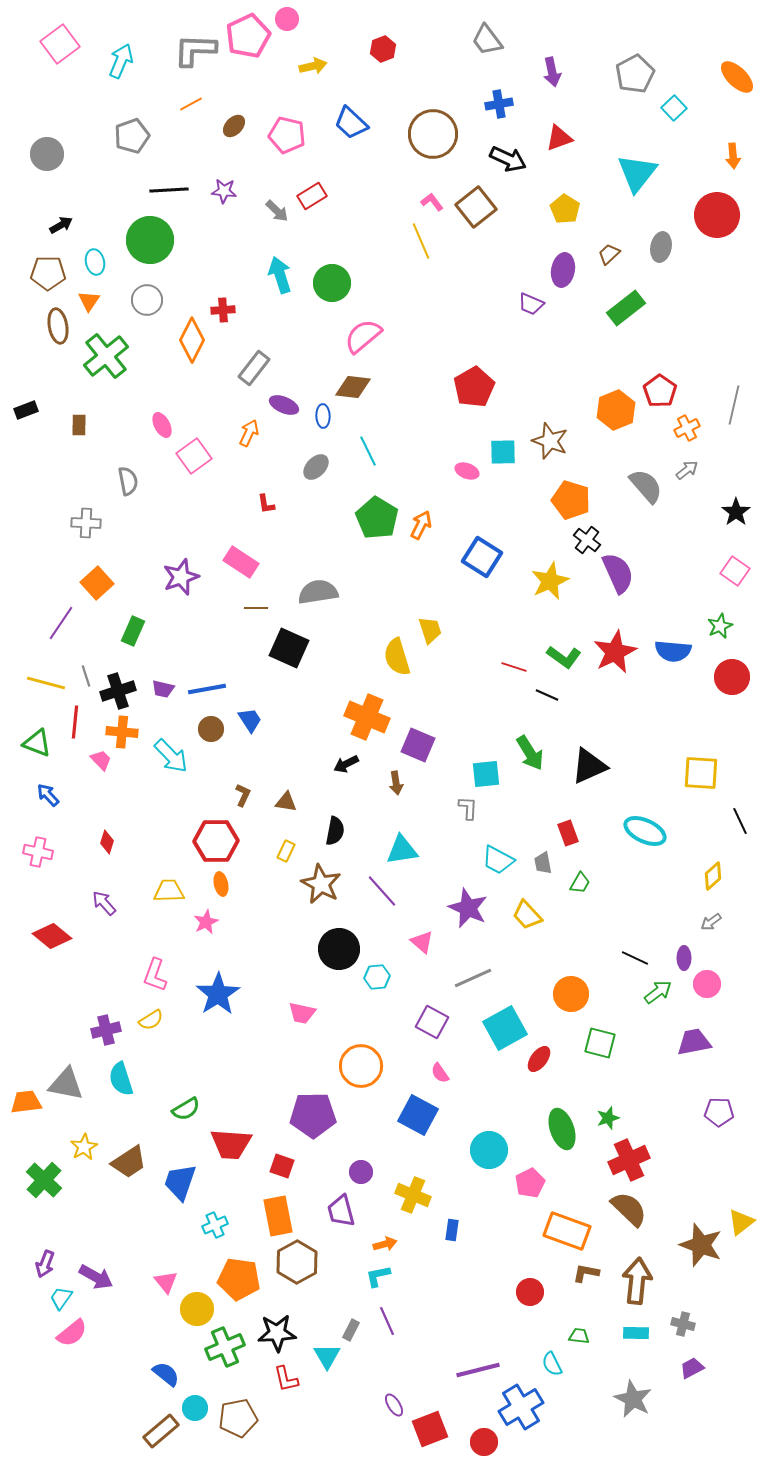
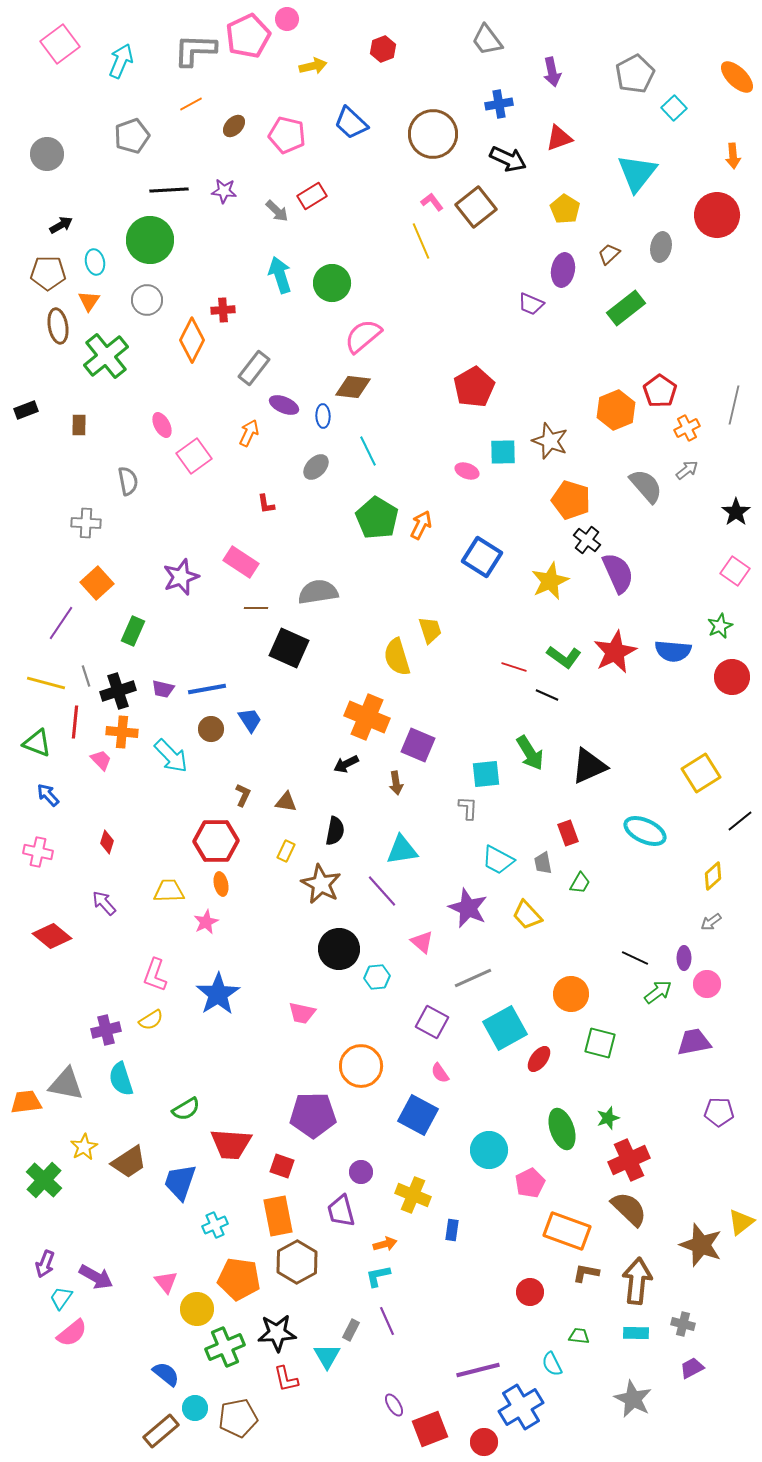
yellow square at (701, 773): rotated 36 degrees counterclockwise
black line at (740, 821): rotated 76 degrees clockwise
